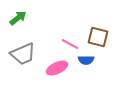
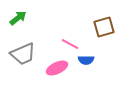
brown square: moved 6 px right, 10 px up; rotated 30 degrees counterclockwise
